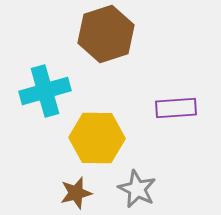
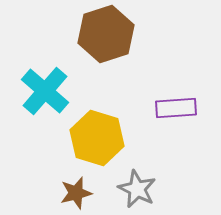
cyan cross: rotated 33 degrees counterclockwise
yellow hexagon: rotated 16 degrees clockwise
